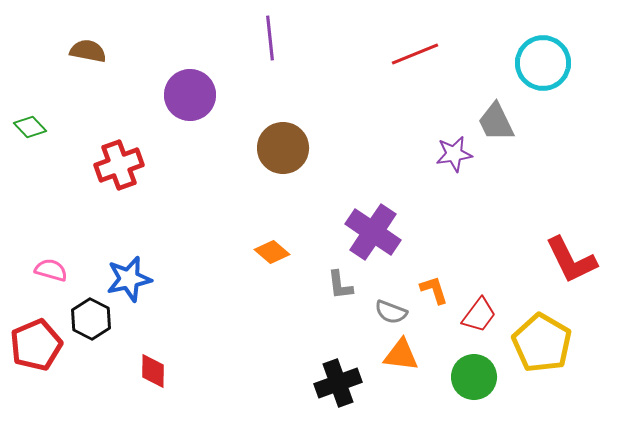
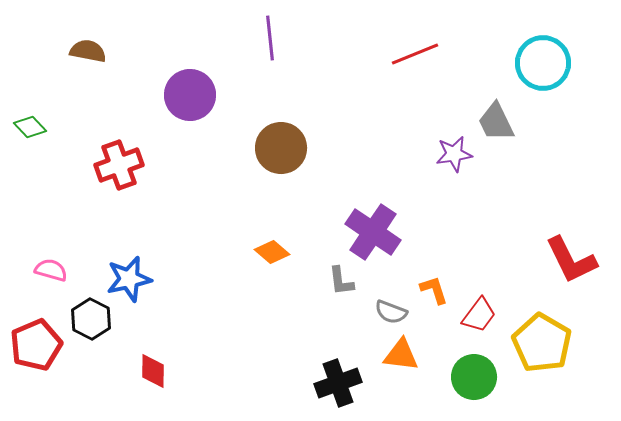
brown circle: moved 2 px left
gray L-shape: moved 1 px right, 4 px up
